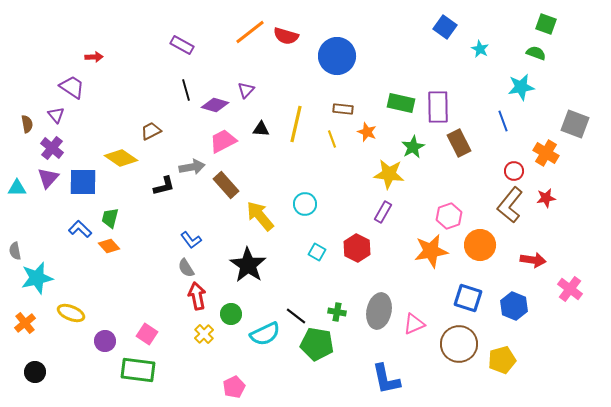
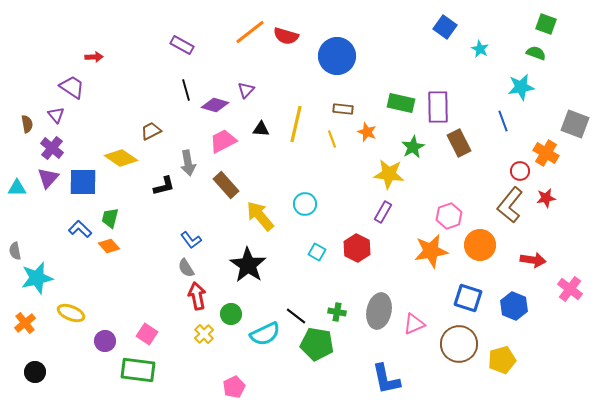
gray arrow at (192, 167): moved 4 px left, 4 px up; rotated 90 degrees clockwise
red circle at (514, 171): moved 6 px right
